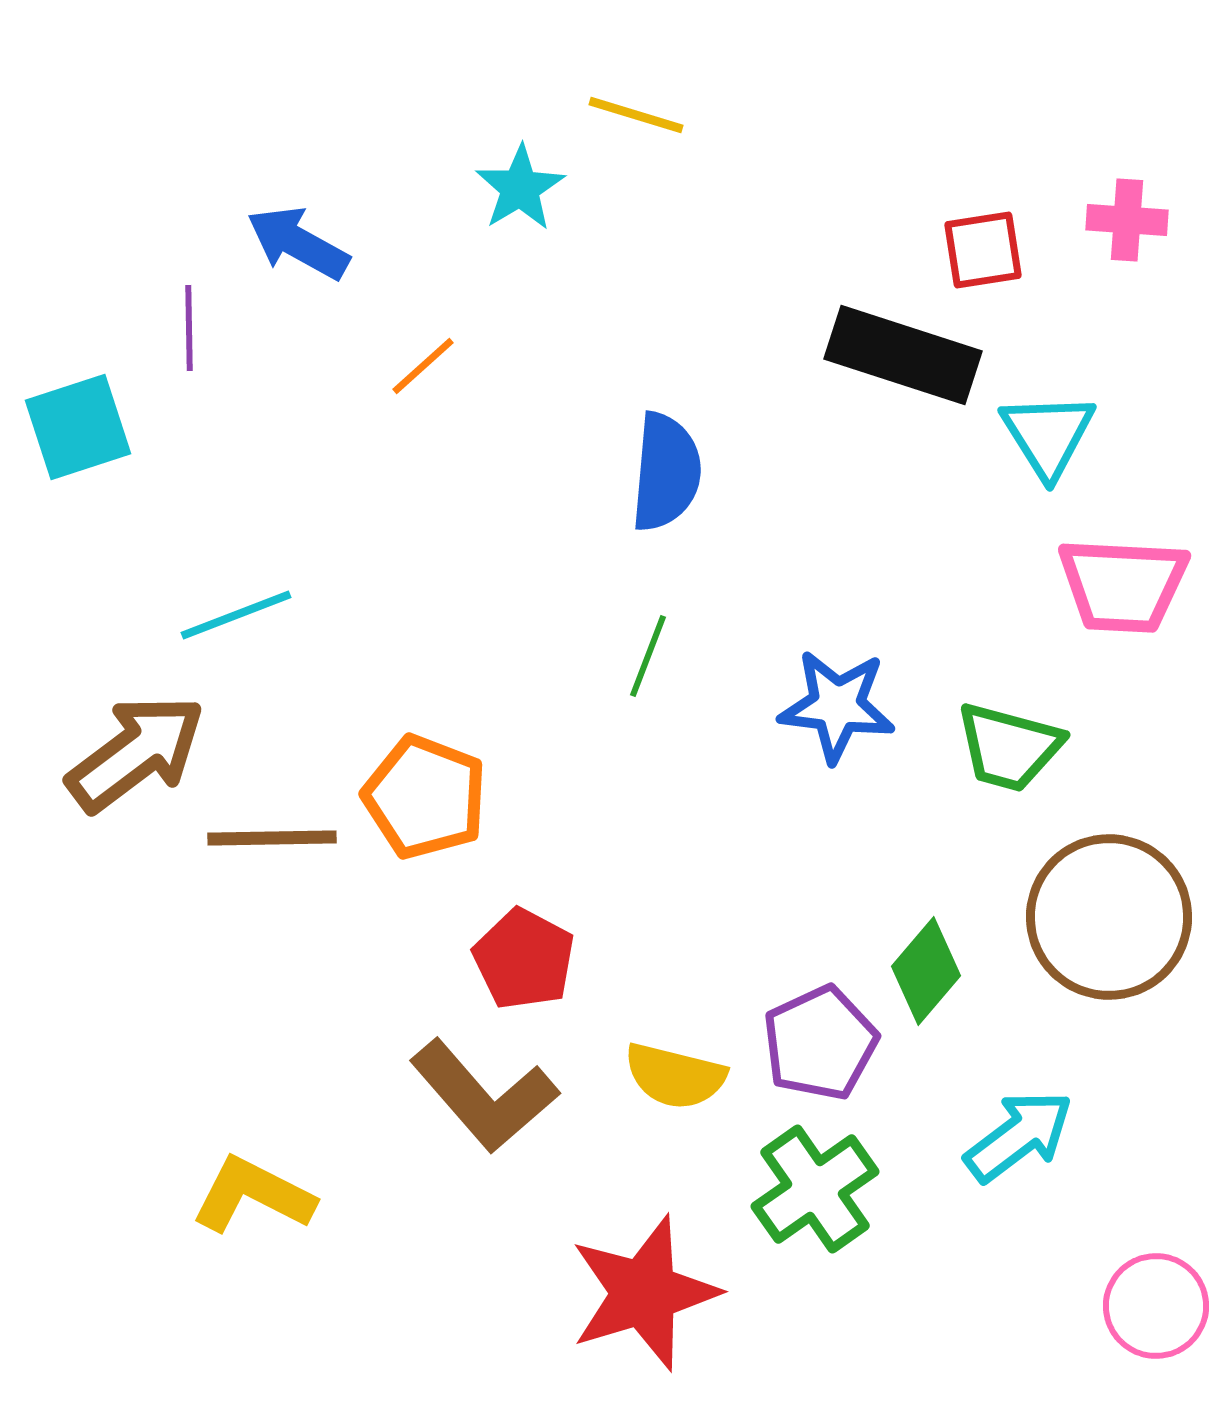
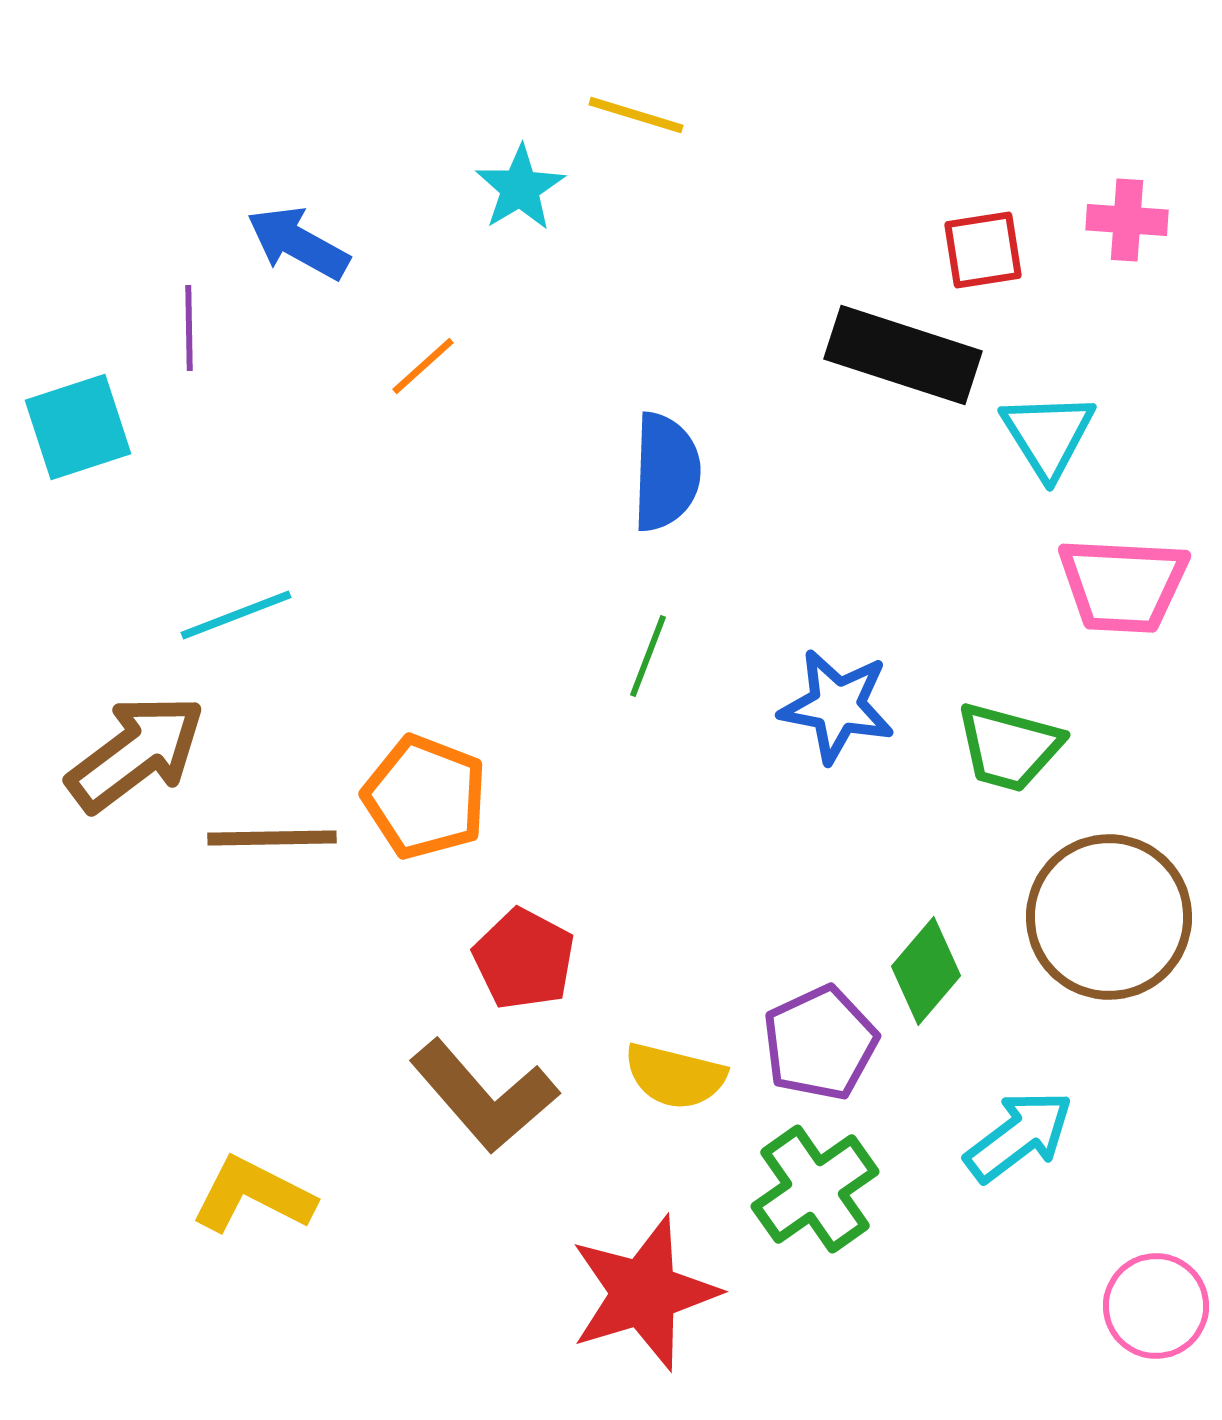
blue semicircle: rotated 3 degrees counterclockwise
blue star: rotated 4 degrees clockwise
